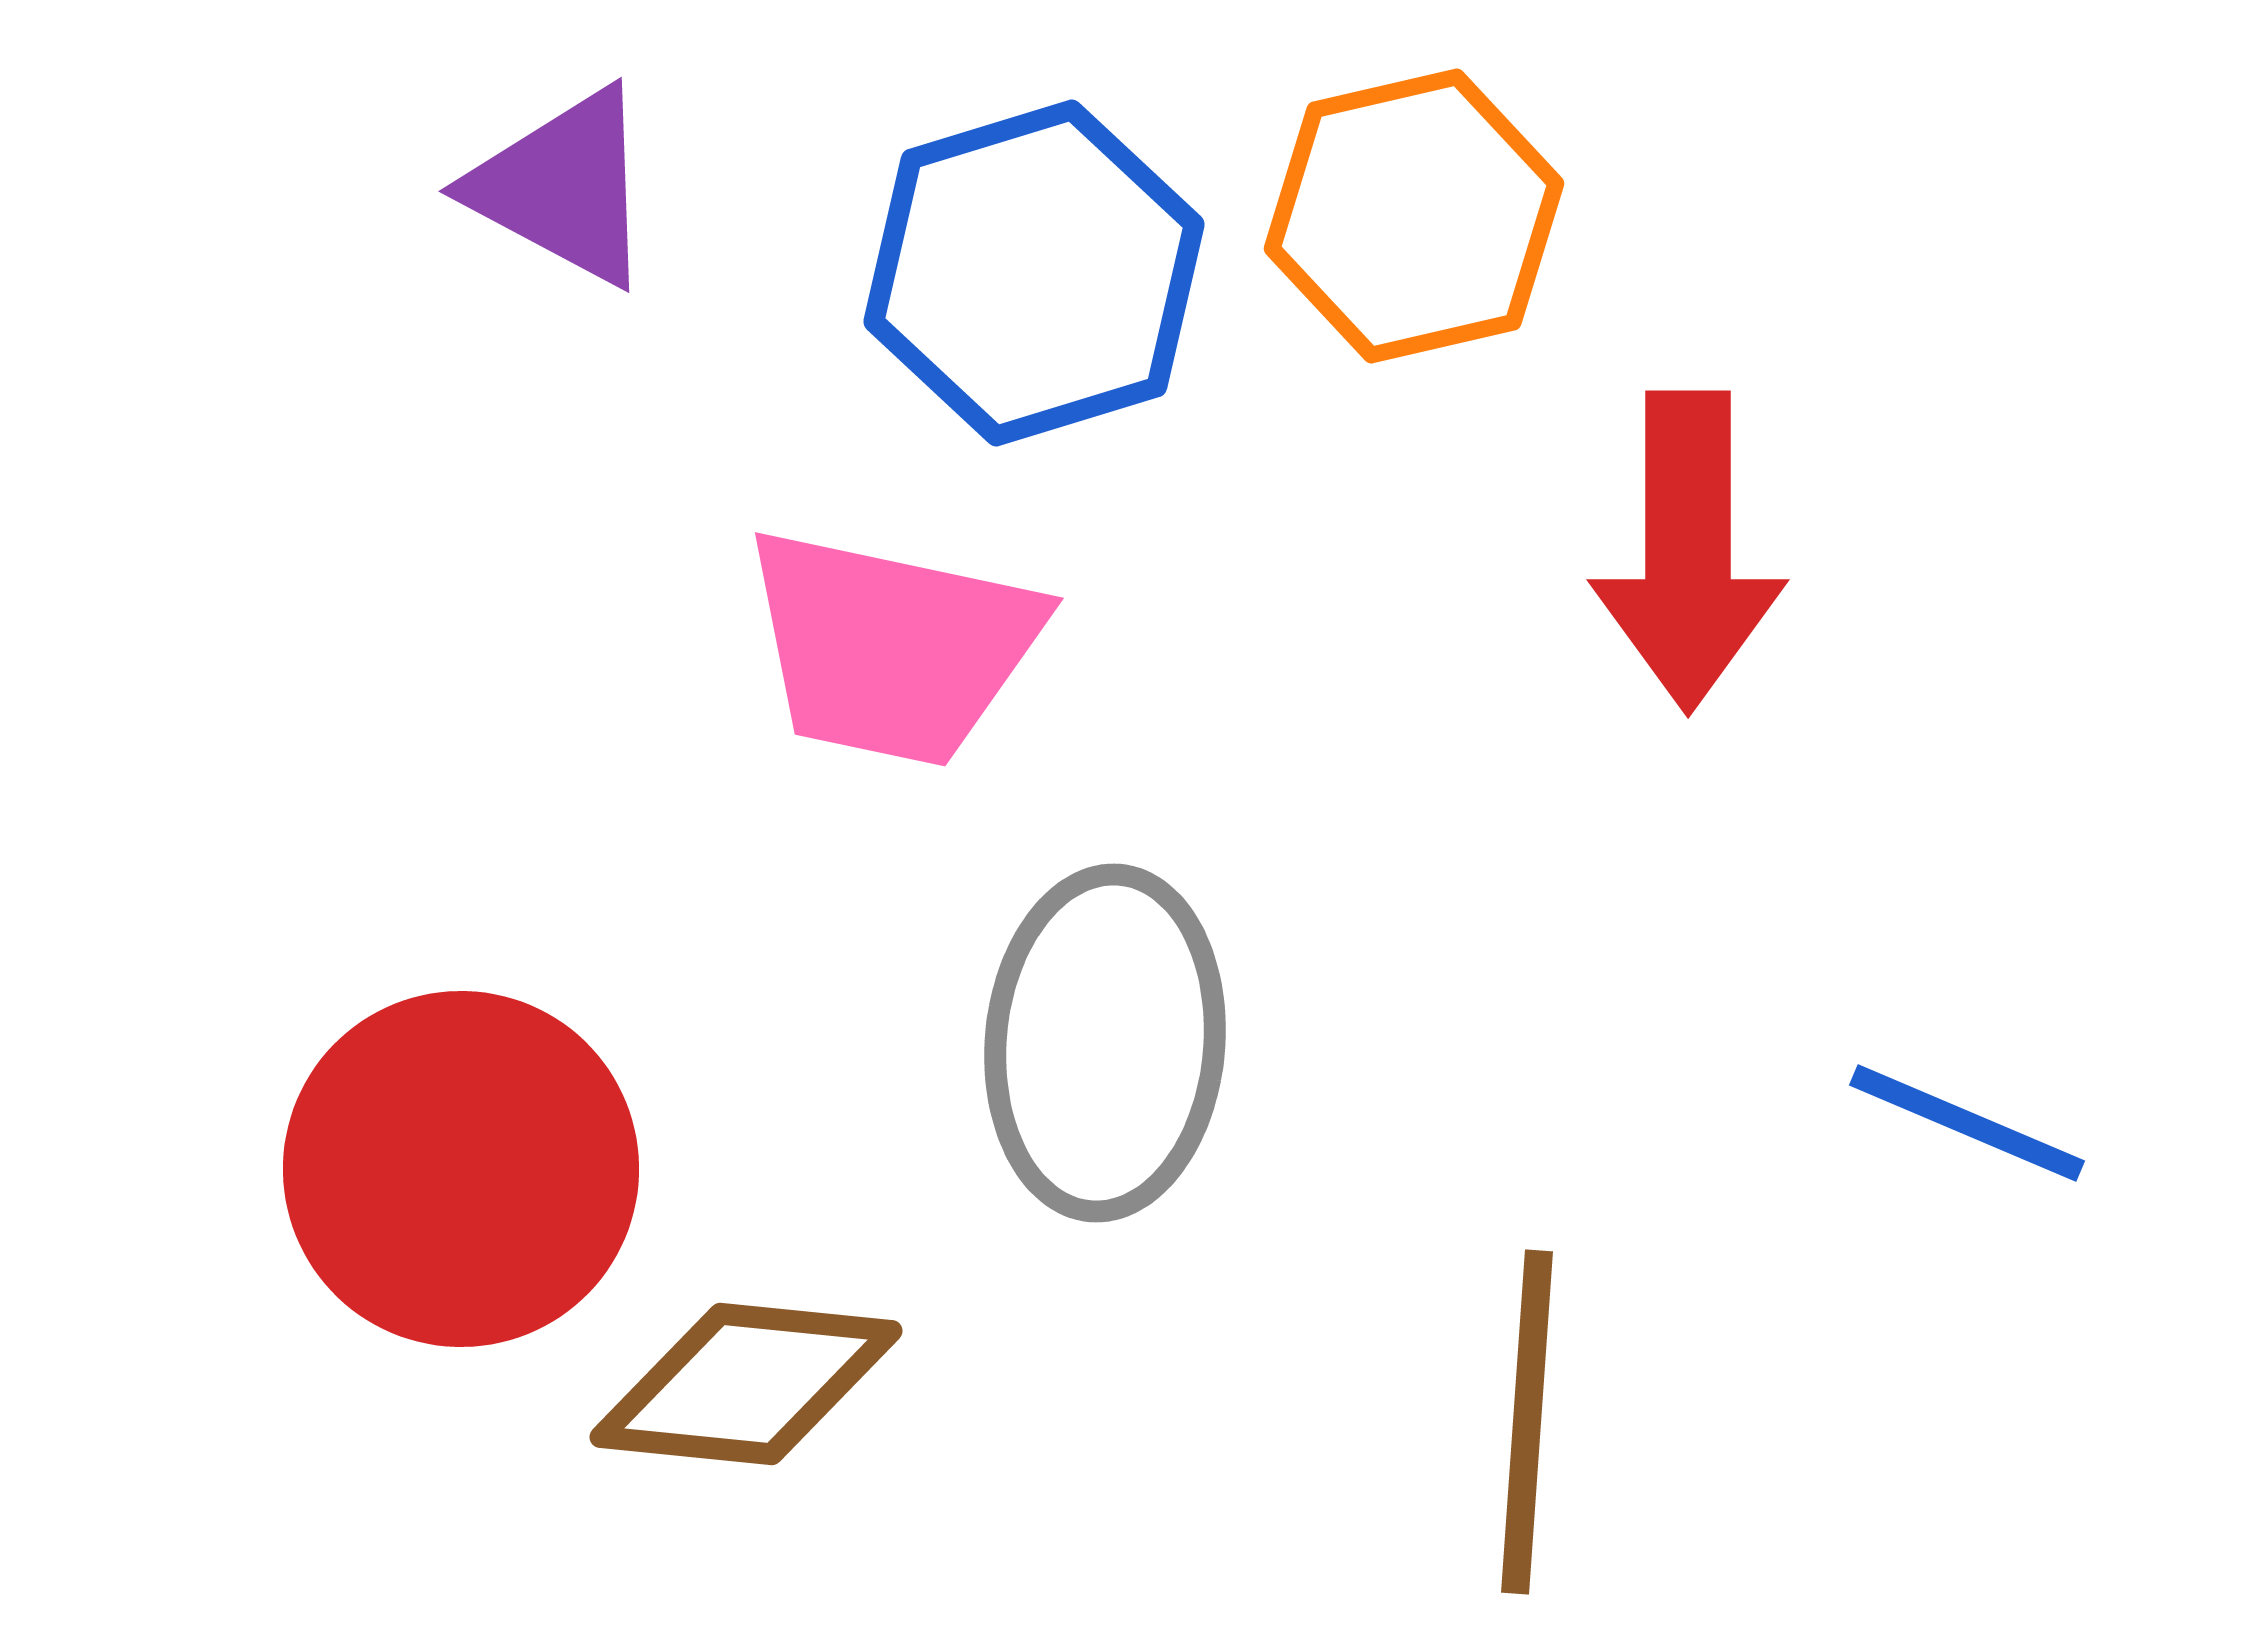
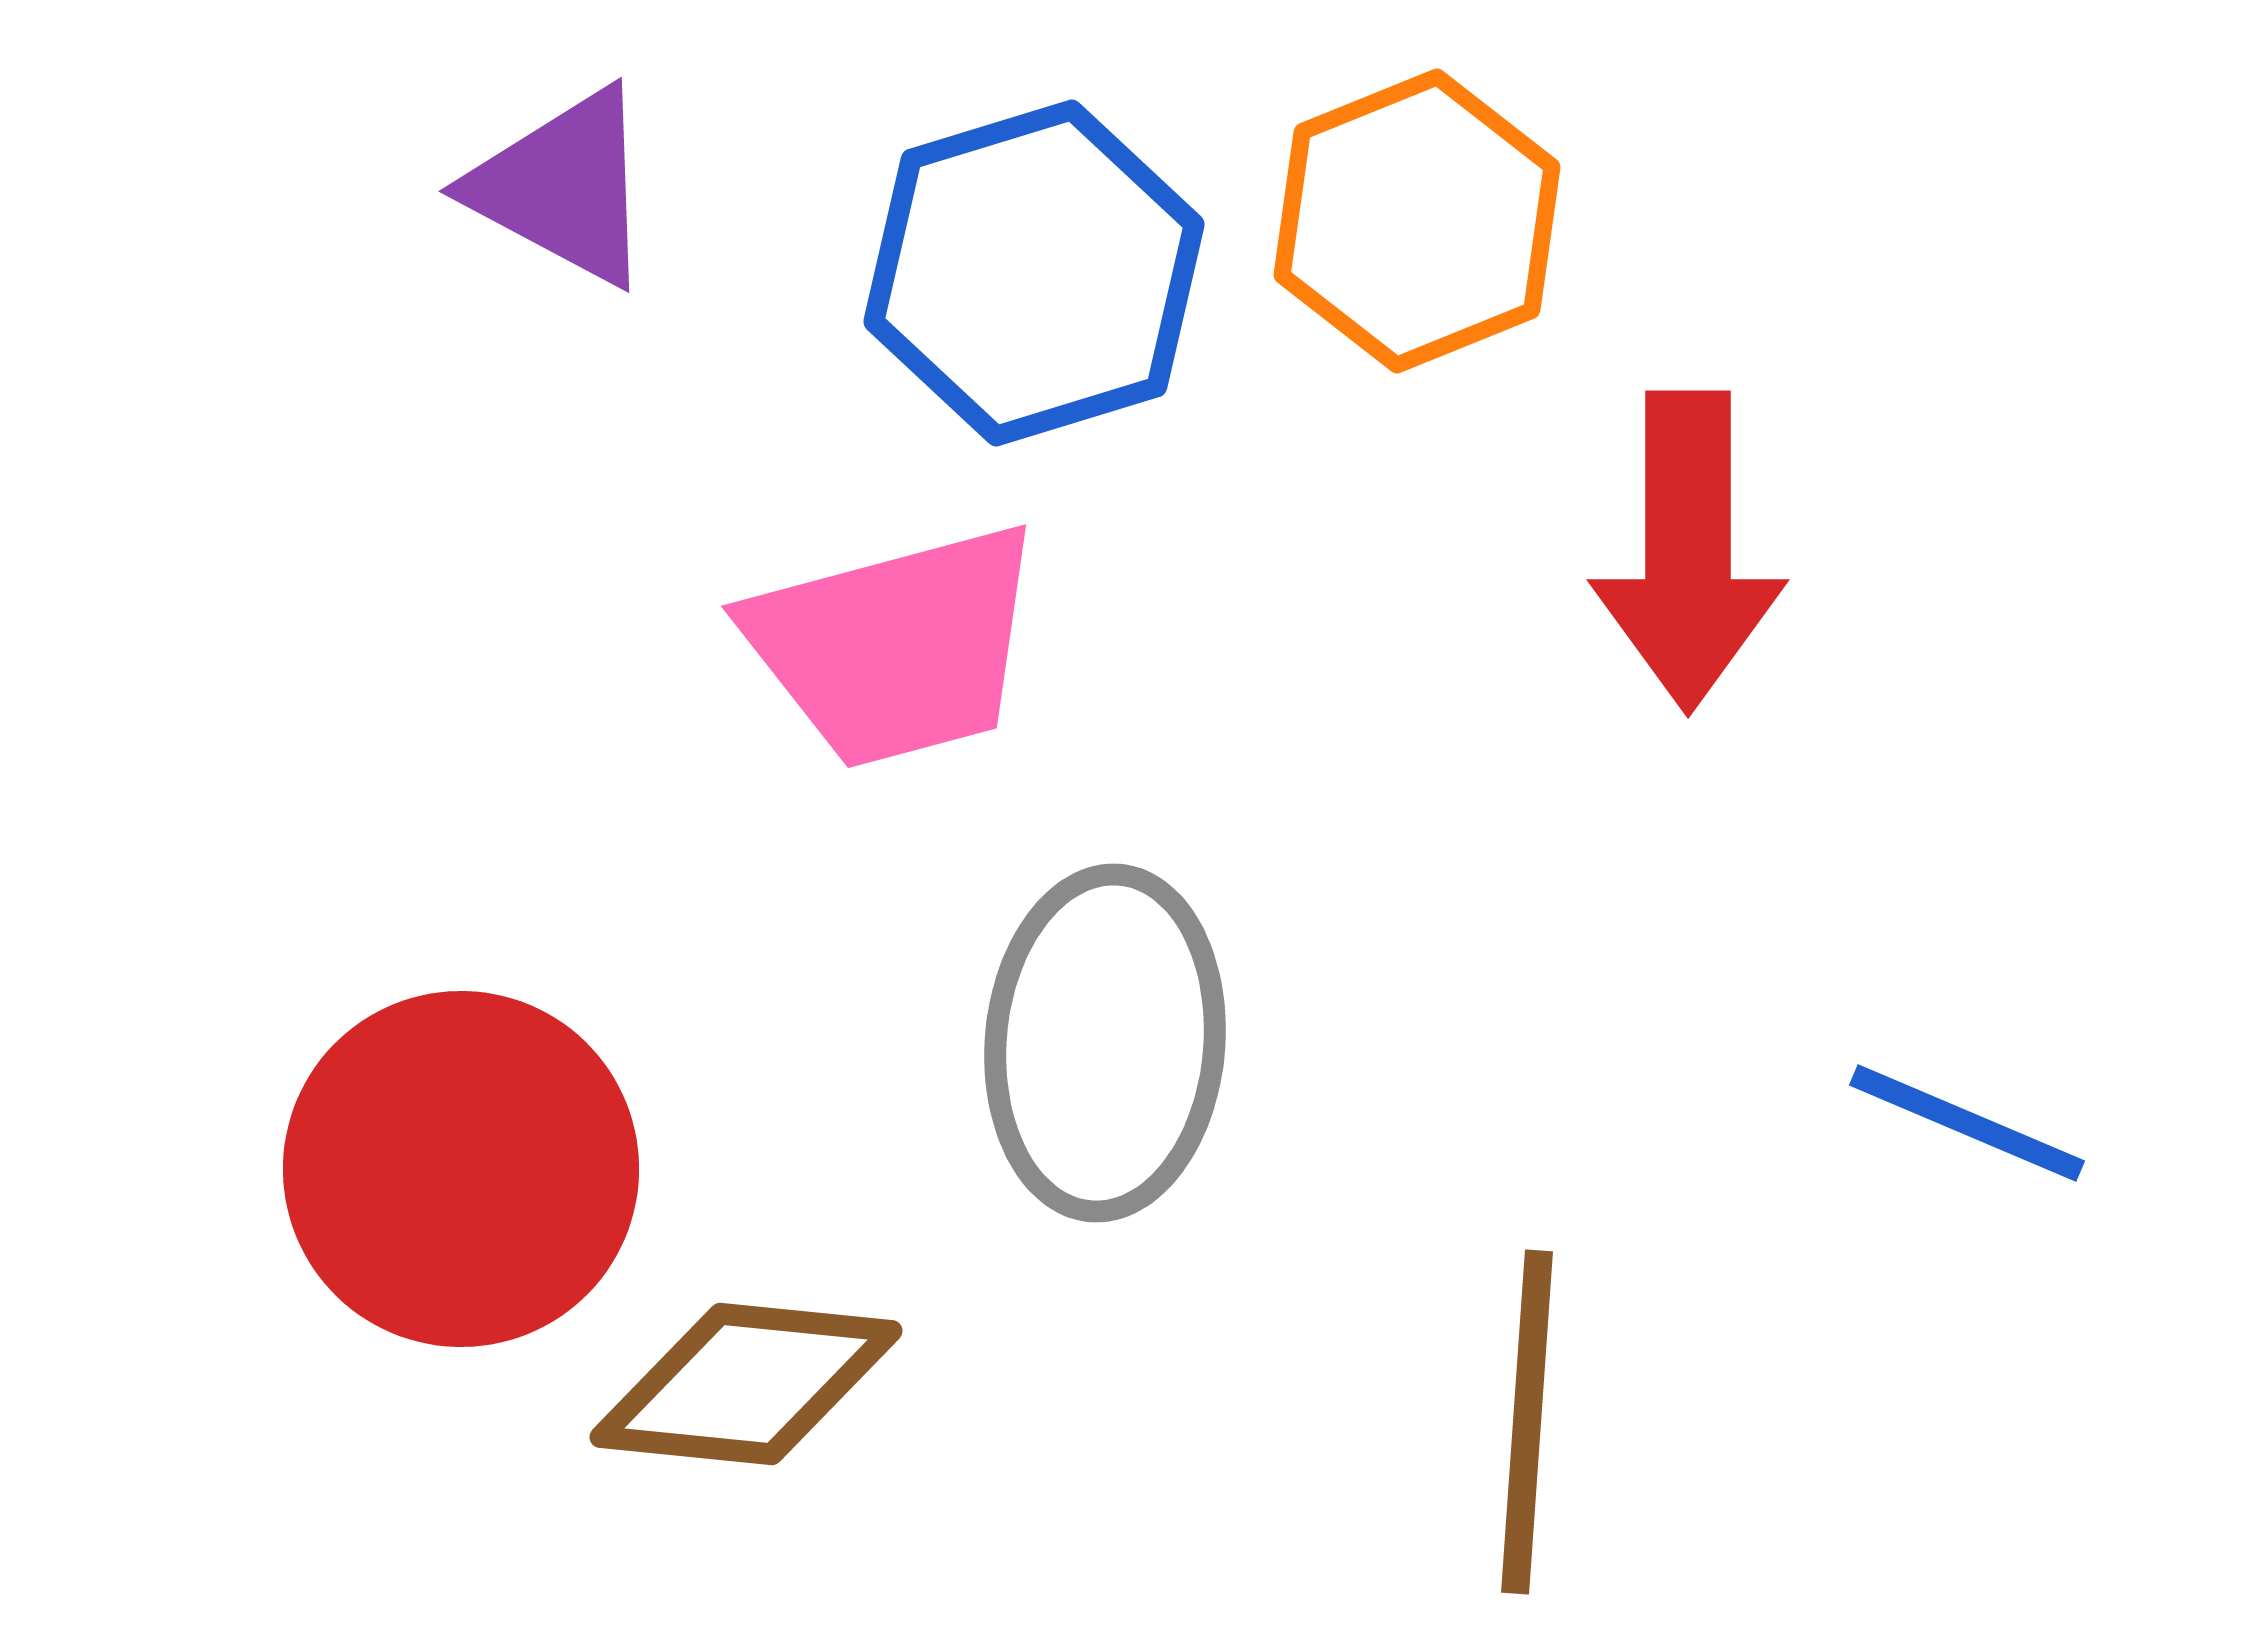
orange hexagon: moved 3 px right, 5 px down; rotated 9 degrees counterclockwise
pink trapezoid: moved 3 px right, 1 px up; rotated 27 degrees counterclockwise
